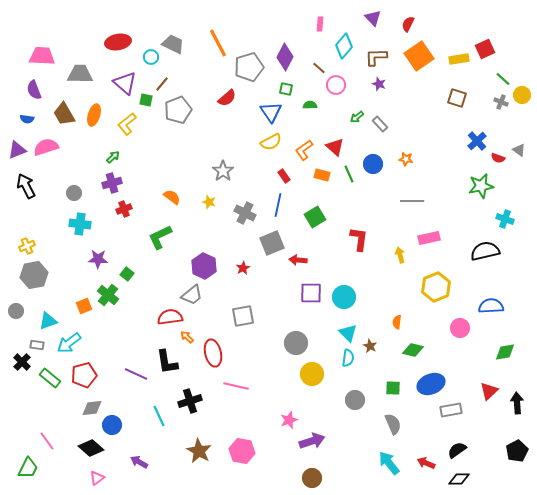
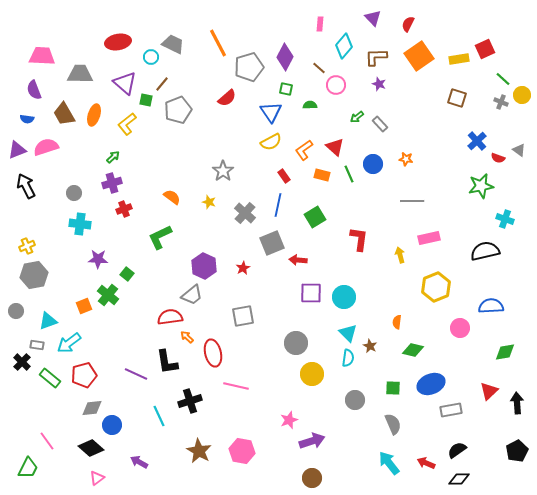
gray cross at (245, 213): rotated 15 degrees clockwise
